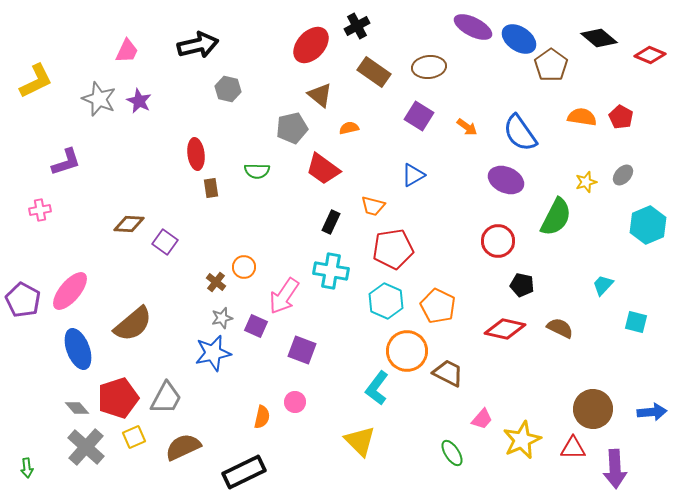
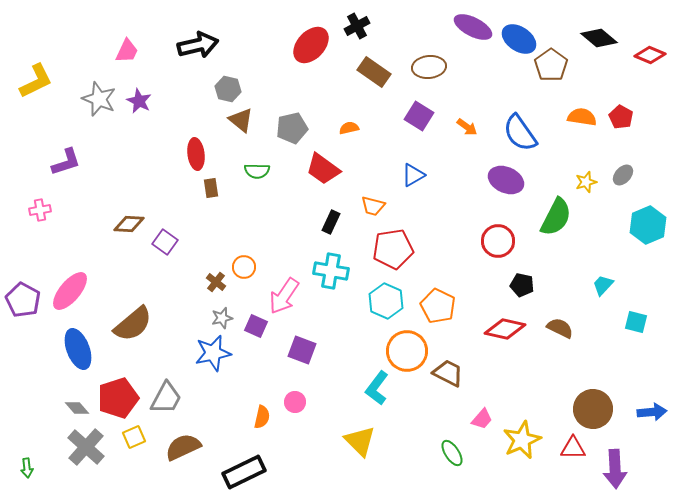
brown triangle at (320, 95): moved 79 px left, 25 px down
